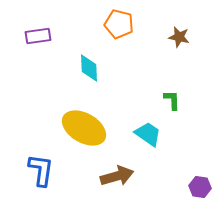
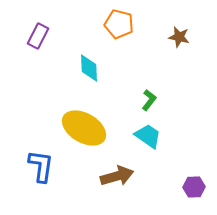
purple rectangle: rotated 55 degrees counterclockwise
green L-shape: moved 23 px left; rotated 40 degrees clockwise
cyan trapezoid: moved 2 px down
blue L-shape: moved 4 px up
purple hexagon: moved 6 px left; rotated 10 degrees counterclockwise
